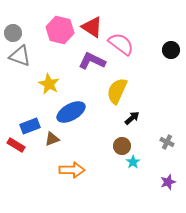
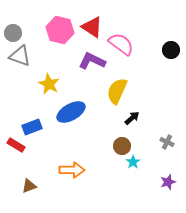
blue rectangle: moved 2 px right, 1 px down
brown triangle: moved 23 px left, 47 px down
